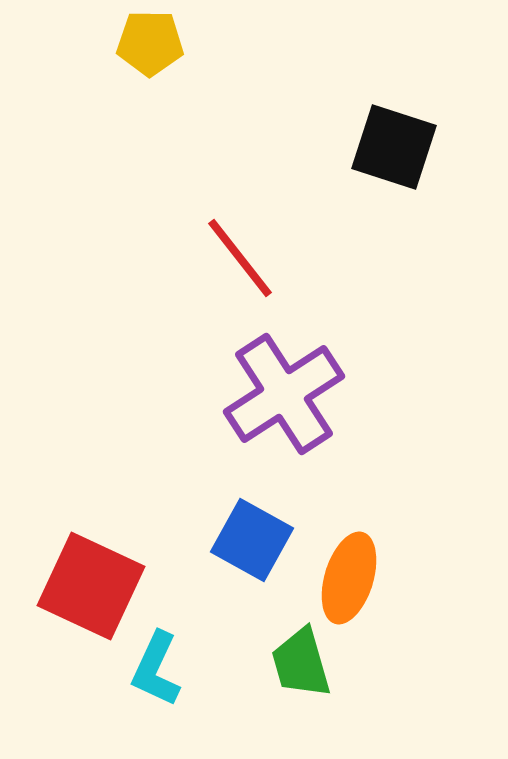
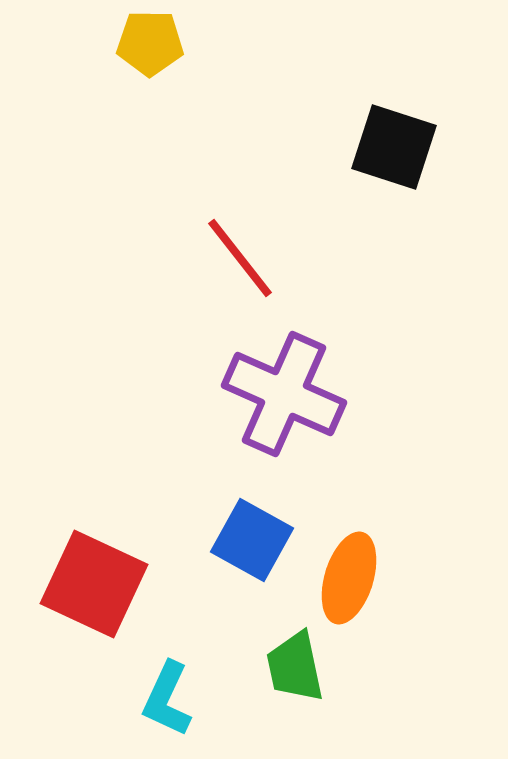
purple cross: rotated 33 degrees counterclockwise
red square: moved 3 px right, 2 px up
green trapezoid: moved 6 px left, 4 px down; rotated 4 degrees clockwise
cyan L-shape: moved 11 px right, 30 px down
